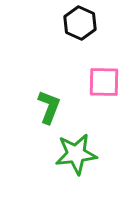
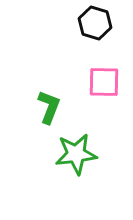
black hexagon: moved 15 px right; rotated 8 degrees counterclockwise
